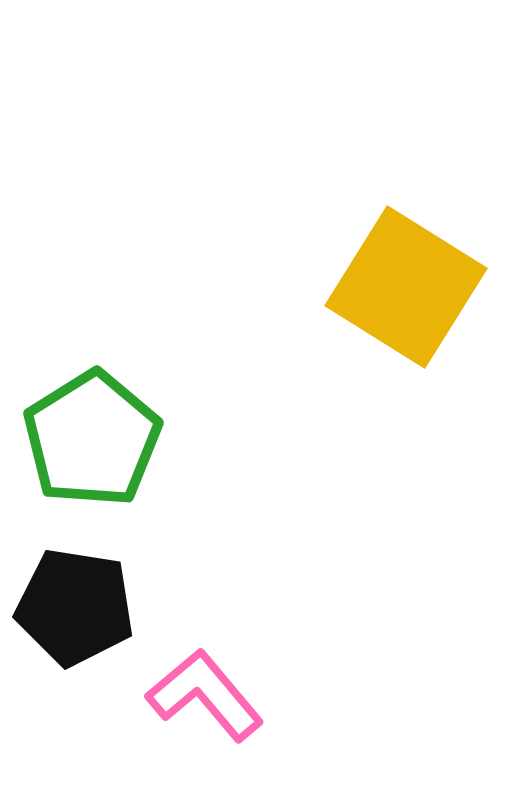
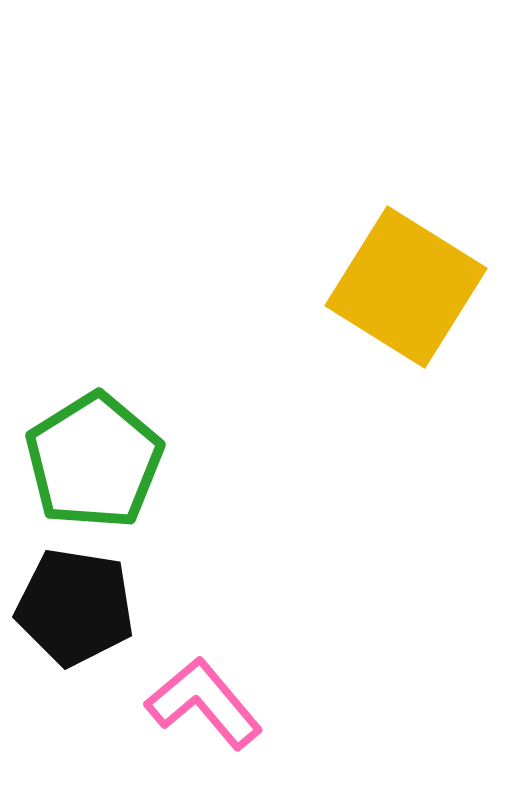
green pentagon: moved 2 px right, 22 px down
pink L-shape: moved 1 px left, 8 px down
